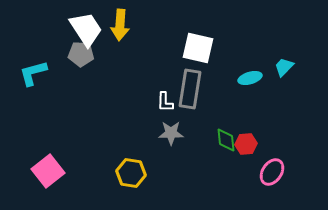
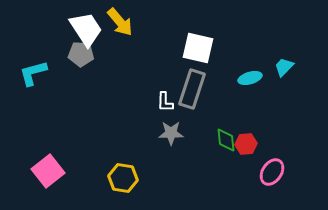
yellow arrow: moved 3 px up; rotated 44 degrees counterclockwise
gray rectangle: moved 2 px right; rotated 9 degrees clockwise
yellow hexagon: moved 8 px left, 5 px down
